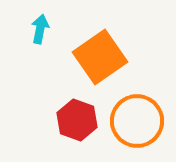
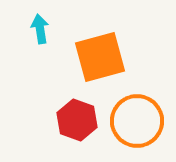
cyan arrow: rotated 20 degrees counterclockwise
orange square: rotated 20 degrees clockwise
